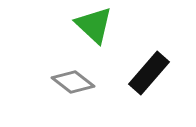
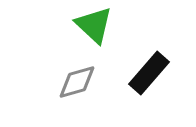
gray diamond: moved 4 px right; rotated 54 degrees counterclockwise
